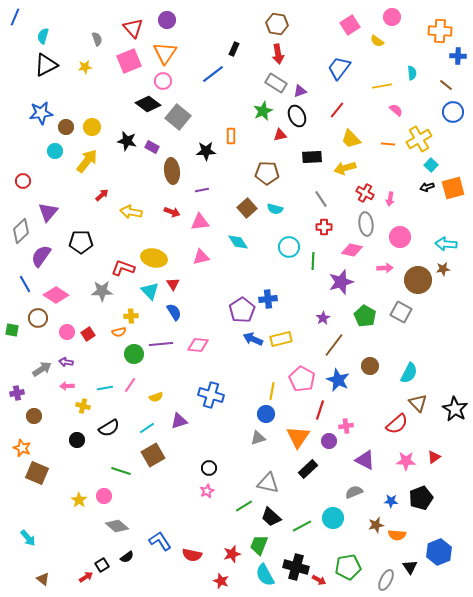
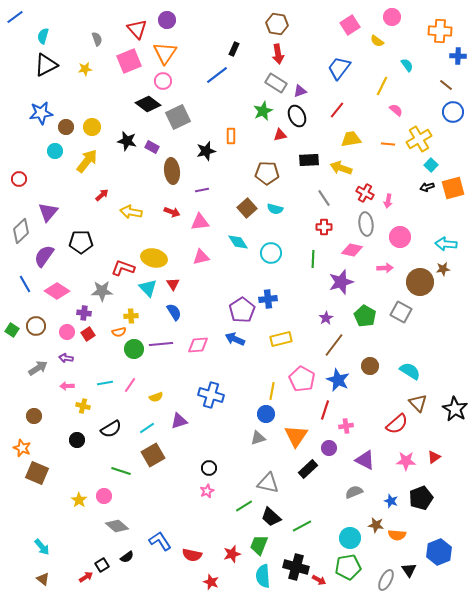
blue line at (15, 17): rotated 30 degrees clockwise
red triangle at (133, 28): moved 4 px right, 1 px down
yellow star at (85, 67): moved 2 px down
cyan semicircle at (412, 73): moved 5 px left, 8 px up; rotated 32 degrees counterclockwise
blue line at (213, 74): moved 4 px right, 1 px down
yellow line at (382, 86): rotated 54 degrees counterclockwise
gray square at (178, 117): rotated 25 degrees clockwise
yellow trapezoid at (351, 139): rotated 125 degrees clockwise
black star at (206, 151): rotated 12 degrees counterclockwise
black rectangle at (312, 157): moved 3 px left, 3 px down
yellow arrow at (345, 168): moved 4 px left; rotated 35 degrees clockwise
red circle at (23, 181): moved 4 px left, 2 px up
gray line at (321, 199): moved 3 px right, 1 px up
pink arrow at (390, 199): moved 2 px left, 2 px down
cyan circle at (289, 247): moved 18 px left, 6 px down
purple semicircle at (41, 256): moved 3 px right
green line at (313, 261): moved 2 px up
brown circle at (418, 280): moved 2 px right, 2 px down
cyan triangle at (150, 291): moved 2 px left, 3 px up
pink diamond at (56, 295): moved 1 px right, 4 px up
brown circle at (38, 318): moved 2 px left, 8 px down
purple star at (323, 318): moved 3 px right
green square at (12, 330): rotated 24 degrees clockwise
blue arrow at (253, 339): moved 18 px left
pink diamond at (198, 345): rotated 10 degrees counterclockwise
green circle at (134, 354): moved 5 px up
purple arrow at (66, 362): moved 4 px up
gray arrow at (42, 369): moved 4 px left, 1 px up
cyan semicircle at (409, 373): moved 1 px right, 2 px up; rotated 85 degrees counterclockwise
cyan line at (105, 388): moved 5 px up
purple cross at (17, 393): moved 67 px right, 80 px up; rotated 16 degrees clockwise
red line at (320, 410): moved 5 px right
black semicircle at (109, 428): moved 2 px right, 1 px down
orange triangle at (298, 437): moved 2 px left, 1 px up
purple circle at (329, 441): moved 7 px down
blue star at (391, 501): rotated 16 degrees clockwise
cyan circle at (333, 518): moved 17 px right, 20 px down
brown star at (376, 525): rotated 21 degrees clockwise
cyan arrow at (28, 538): moved 14 px right, 9 px down
black triangle at (410, 567): moved 1 px left, 3 px down
cyan semicircle at (265, 575): moved 2 px left, 1 px down; rotated 25 degrees clockwise
red star at (221, 581): moved 10 px left, 1 px down
